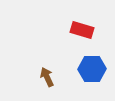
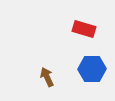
red rectangle: moved 2 px right, 1 px up
